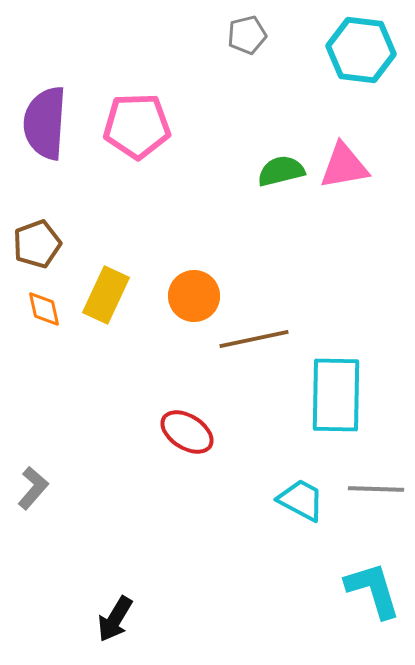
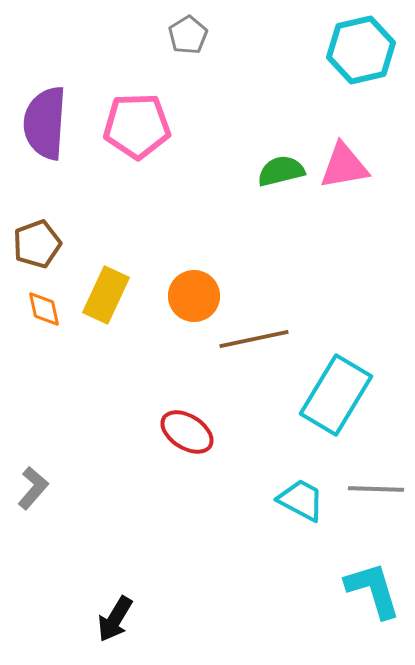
gray pentagon: moved 59 px left; rotated 18 degrees counterclockwise
cyan hexagon: rotated 20 degrees counterclockwise
cyan rectangle: rotated 30 degrees clockwise
